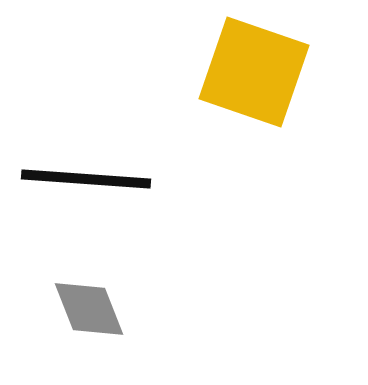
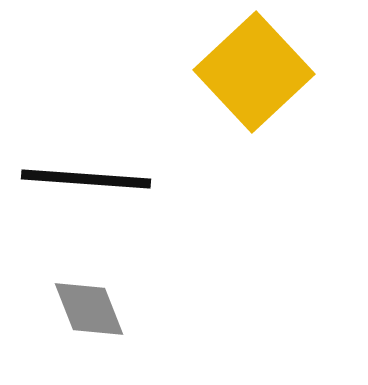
yellow square: rotated 28 degrees clockwise
